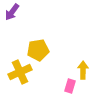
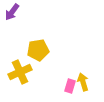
yellow arrow: moved 12 px down; rotated 18 degrees counterclockwise
